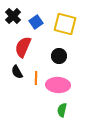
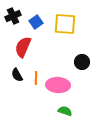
black cross: rotated 21 degrees clockwise
yellow square: rotated 10 degrees counterclockwise
black circle: moved 23 px right, 6 px down
black semicircle: moved 3 px down
green semicircle: moved 3 px right, 1 px down; rotated 96 degrees clockwise
